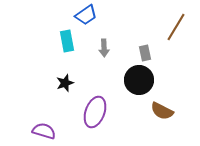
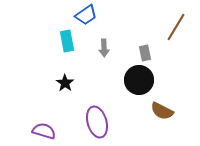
black star: rotated 18 degrees counterclockwise
purple ellipse: moved 2 px right, 10 px down; rotated 36 degrees counterclockwise
